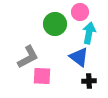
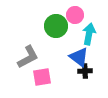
pink circle: moved 5 px left, 3 px down
green circle: moved 1 px right, 2 px down
cyan arrow: moved 1 px down
pink square: moved 1 px down; rotated 12 degrees counterclockwise
black cross: moved 4 px left, 10 px up
